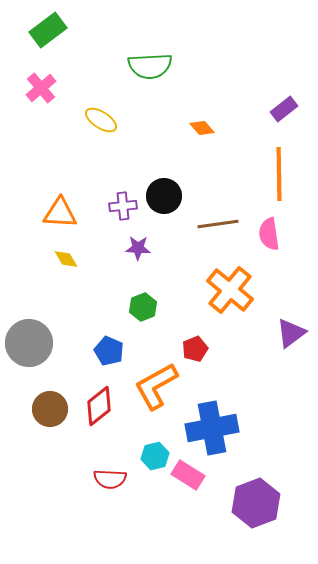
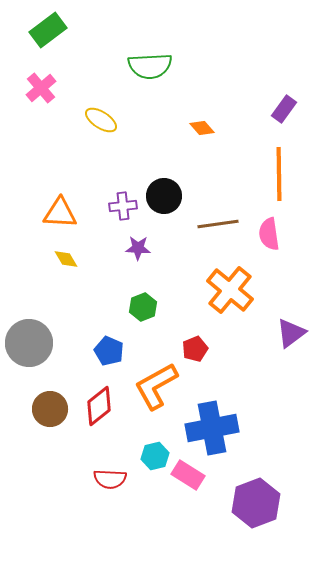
purple rectangle: rotated 16 degrees counterclockwise
